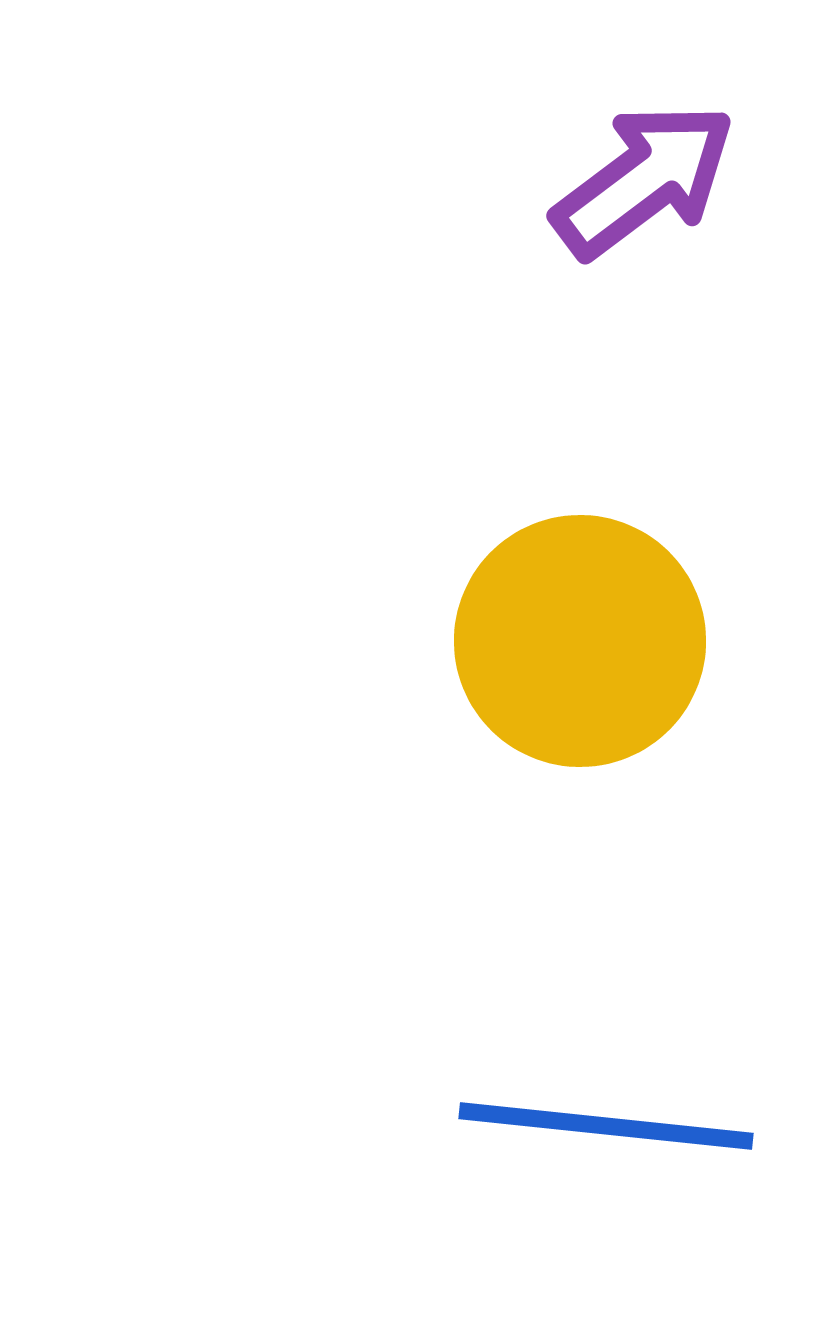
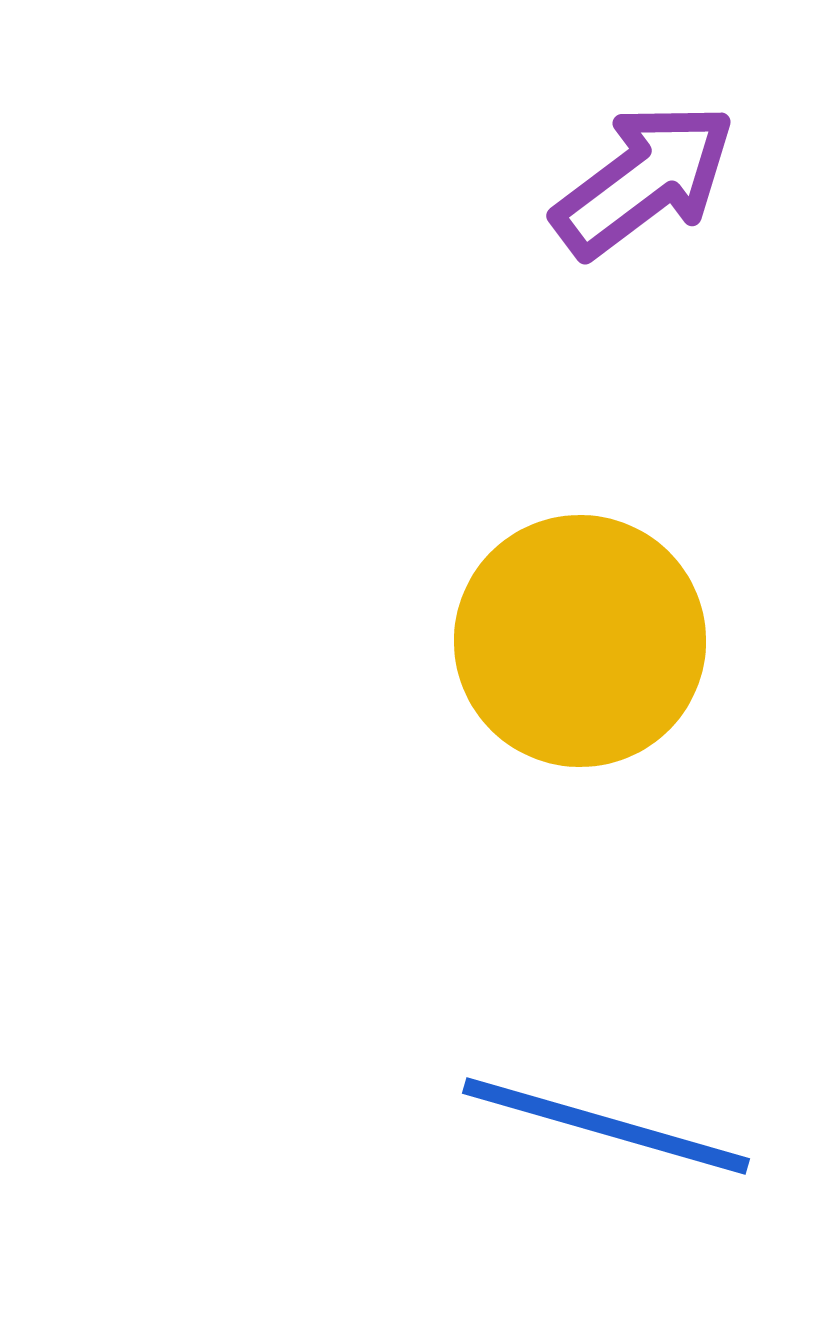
blue line: rotated 10 degrees clockwise
